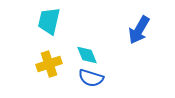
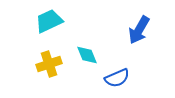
cyan trapezoid: rotated 52 degrees clockwise
blue semicircle: moved 26 px right; rotated 40 degrees counterclockwise
